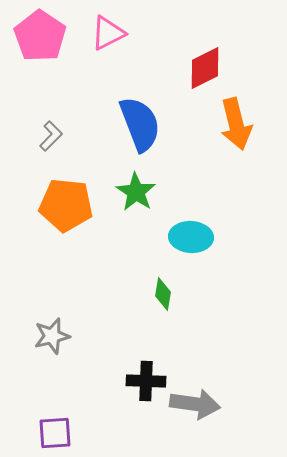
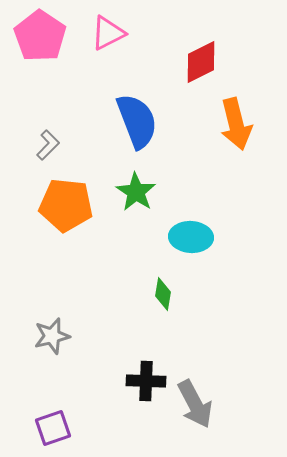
red diamond: moved 4 px left, 6 px up
blue semicircle: moved 3 px left, 3 px up
gray L-shape: moved 3 px left, 9 px down
gray arrow: rotated 54 degrees clockwise
purple square: moved 2 px left, 5 px up; rotated 15 degrees counterclockwise
